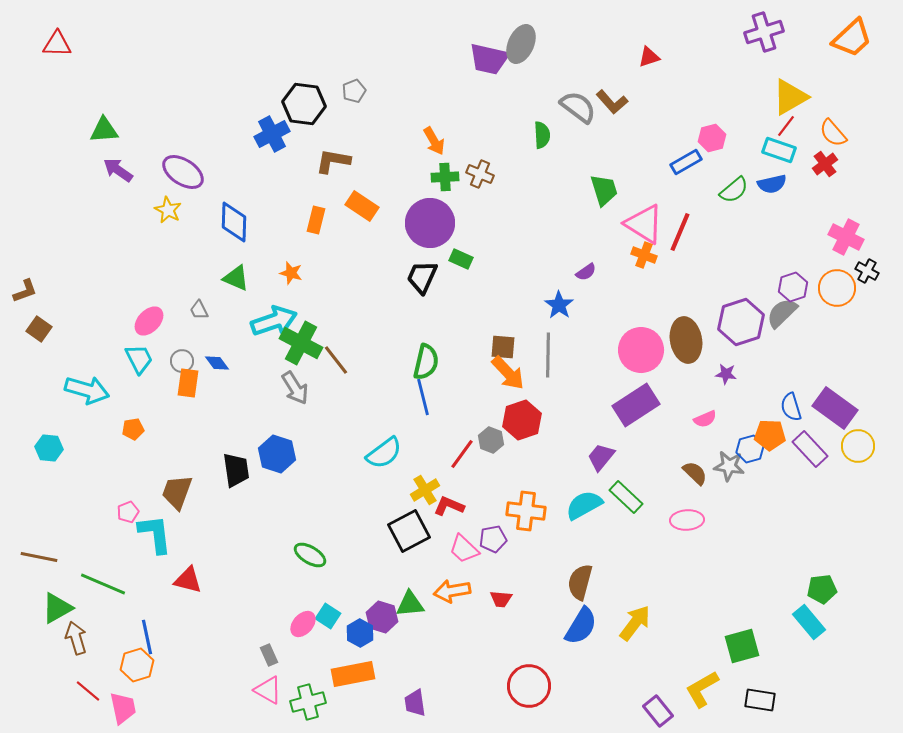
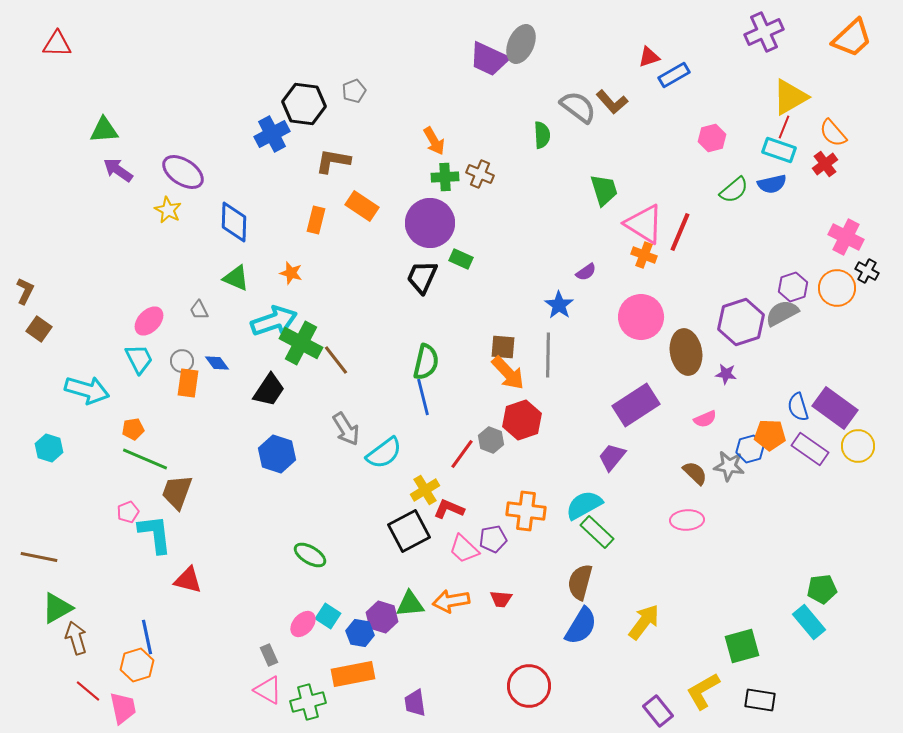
purple cross at (764, 32): rotated 6 degrees counterclockwise
purple trapezoid at (489, 59): rotated 12 degrees clockwise
red line at (786, 126): moved 2 px left, 1 px down; rotated 15 degrees counterclockwise
blue rectangle at (686, 162): moved 12 px left, 87 px up
brown L-shape at (25, 291): rotated 44 degrees counterclockwise
gray semicircle at (782, 313): rotated 16 degrees clockwise
brown ellipse at (686, 340): moved 12 px down
pink circle at (641, 350): moved 33 px up
gray arrow at (295, 388): moved 51 px right, 41 px down
blue semicircle at (791, 407): moved 7 px right
cyan hexagon at (49, 448): rotated 12 degrees clockwise
purple rectangle at (810, 449): rotated 12 degrees counterclockwise
purple trapezoid at (601, 457): moved 11 px right
black trapezoid at (236, 470): moved 33 px right, 80 px up; rotated 42 degrees clockwise
green rectangle at (626, 497): moved 29 px left, 35 px down
red L-shape at (449, 506): moved 3 px down
green line at (103, 584): moved 42 px right, 125 px up
orange arrow at (452, 591): moved 1 px left, 10 px down
yellow arrow at (635, 623): moved 9 px right, 1 px up
blue hexagon at (360, 633): rotated 20 degrees counterclockwise
yellow L-shape at (702, 689): moved 1 px right, 2 px down
